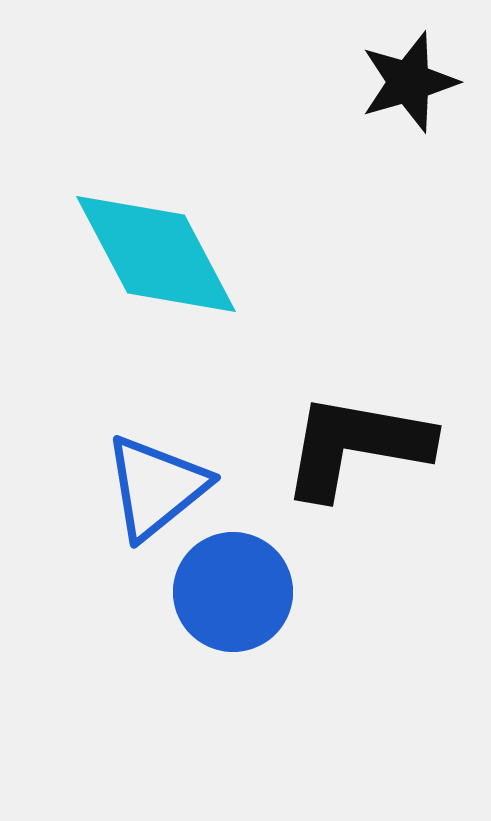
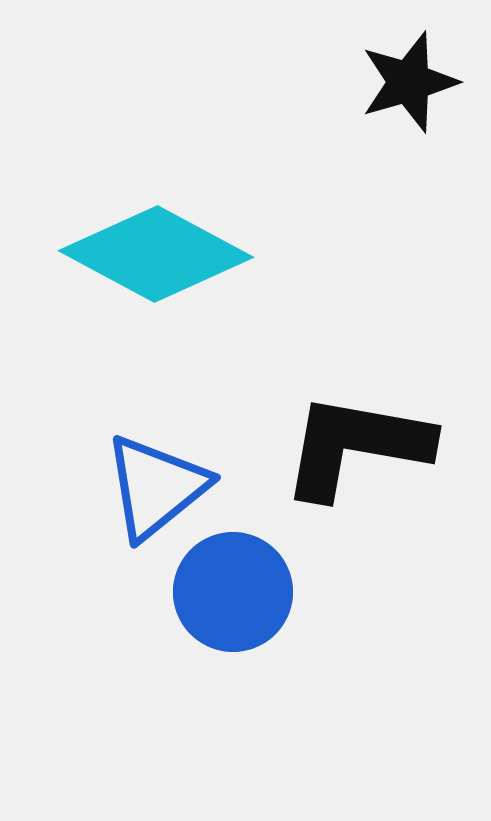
cyan diamond: rotated 34 degrees counterclockwise
